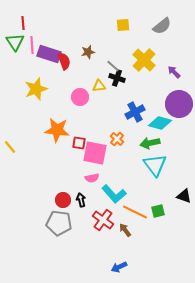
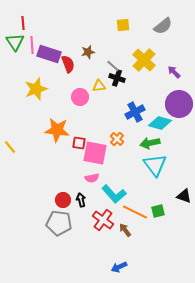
gray semicircle: moved 1 px right
red semicircle: moved 4 px right, 3 px down
